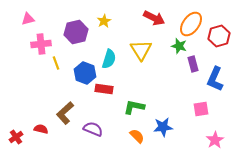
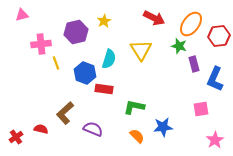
pink triangle: moved 6 px left, 4 px up
red hexagon: rotated 10 degrees clockwise
purple rectangle: moved 1 px right
